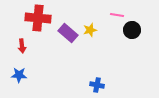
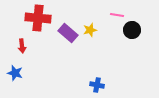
blue star: moved 4 px left, 2 px up; rotated 14 degrees clockwise
